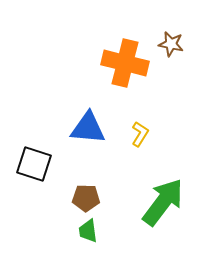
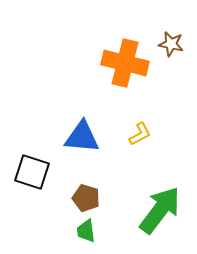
blue triangle: moved 6 px left, 9 px down
yellow L-shape: rotated 30 degrees clockwise
black square: moved 2 px left, 8 px down
brown pentagon: rotated 16 degrees clockwise
green arrow: moved 3 px left, 8 px down
green trapezoid: moved 2 px left
